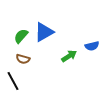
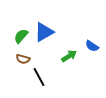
blue semicircle: rotated 48 degrees clockwise
black line: moved 26 px right, 4 px up
